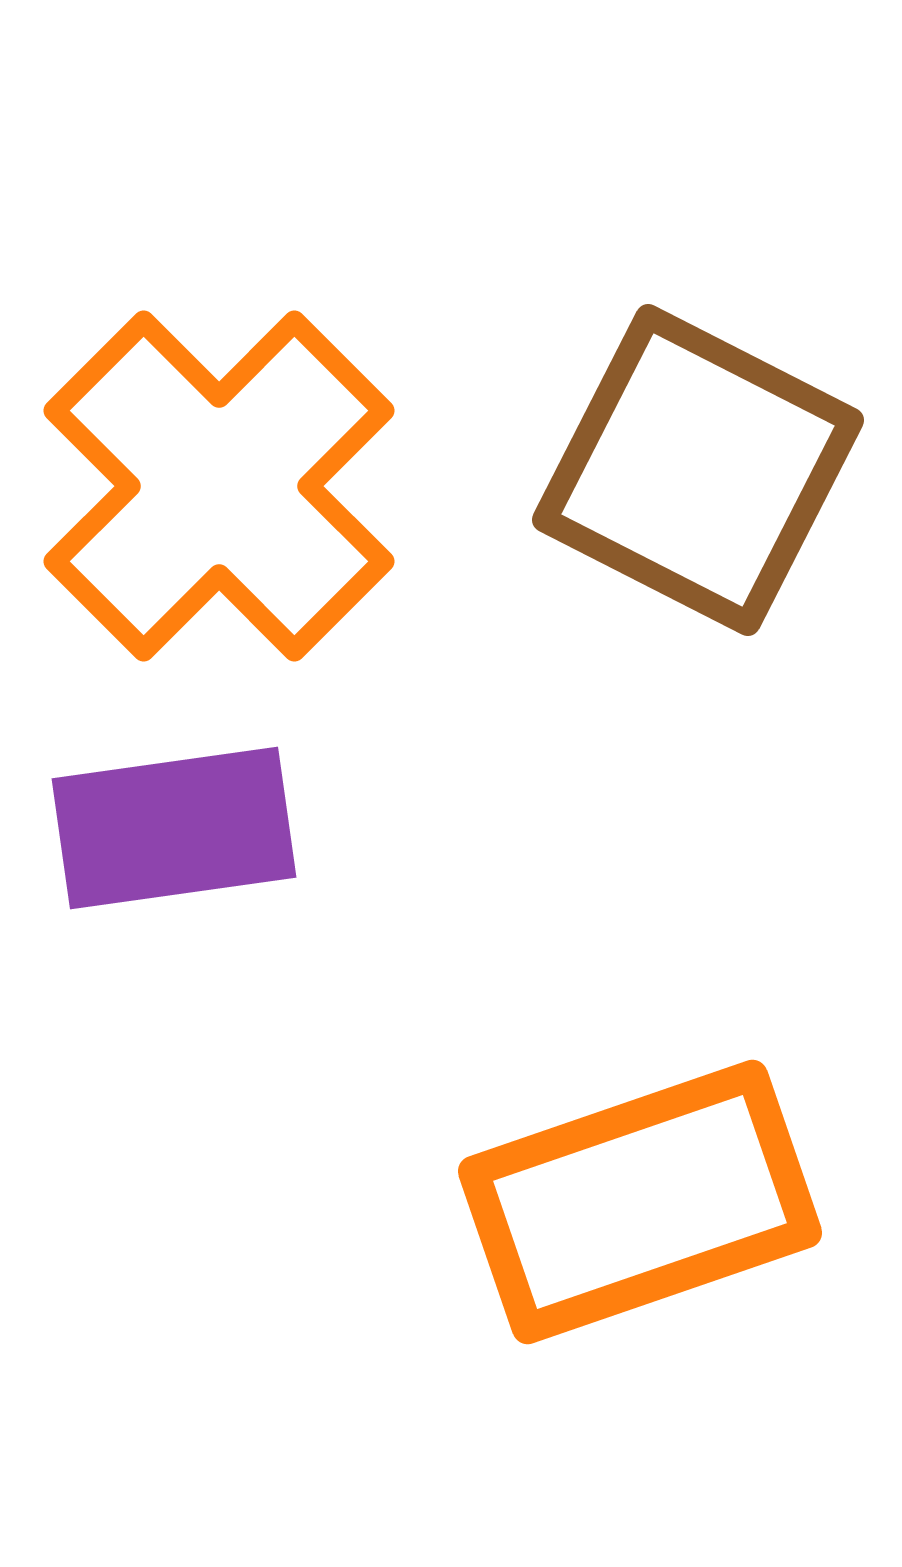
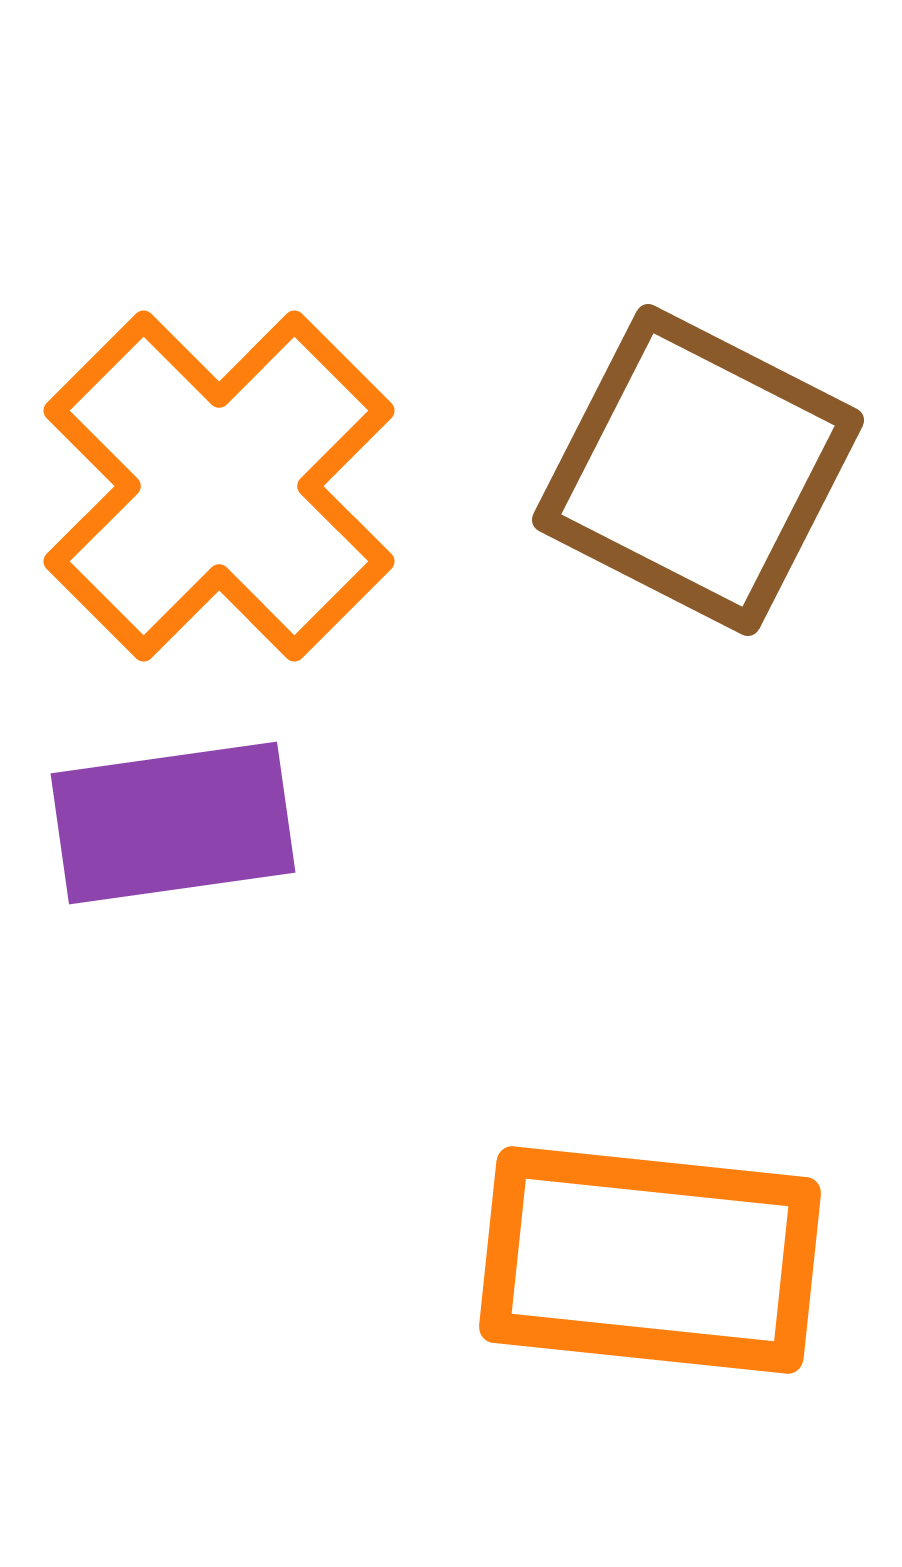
purple rectangle: moved 1 px left, 5 px up
orange rectangle: moved 10 px right, 58 px down; rotated 25 degrees clockwise
